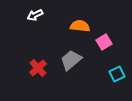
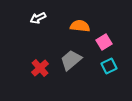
white arrow: moved 3 px right, 3 px down
red cross: moved 2 px right
cyan square: moved 8 px left, 8 px up
